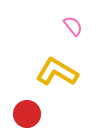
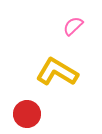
pink semicircle: rotated 95 degrees counterclockwise
